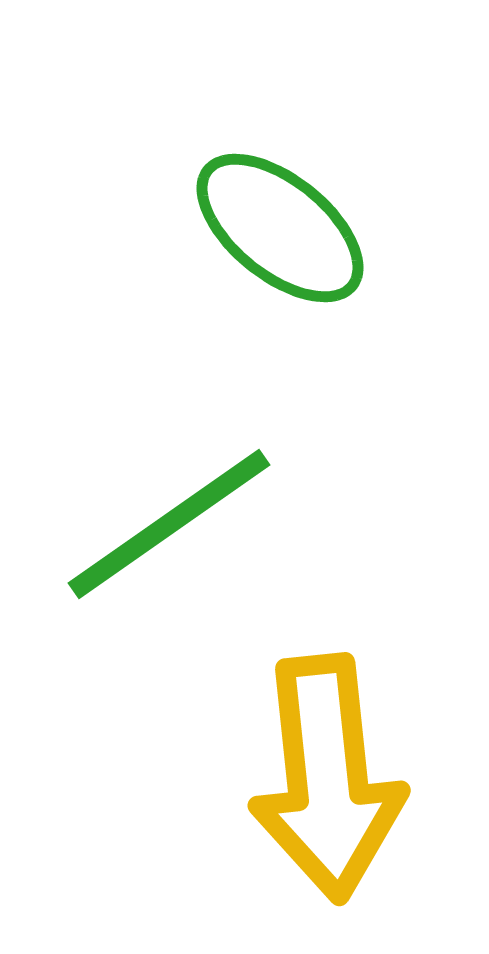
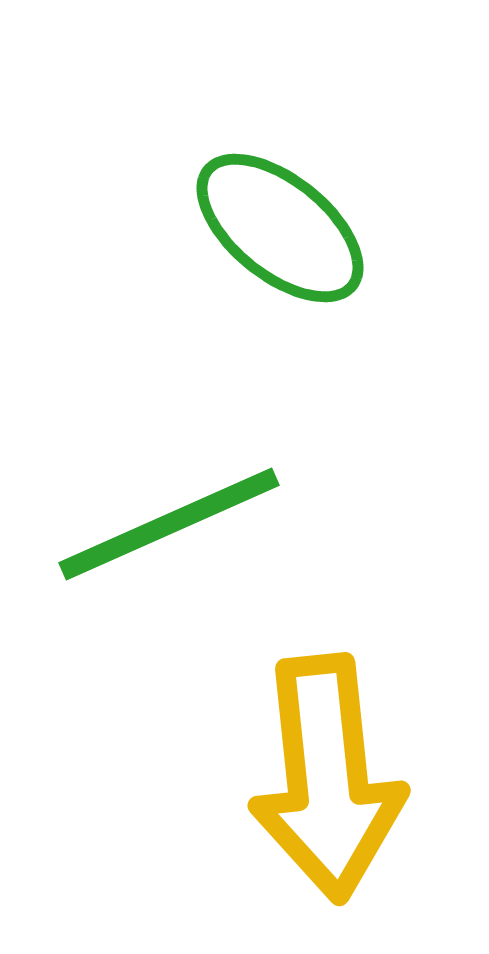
green line: rotated 11 degrees clockwise
